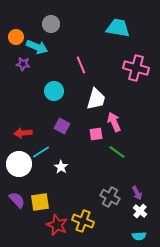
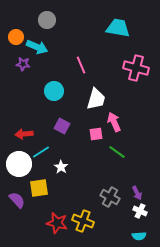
gray circle: moved 4 px left, 4 px up
red arrow: moved 1 px right, 1 px down
yellow square: moved 1 px left, 14 px up
white cross: rotated 16 degrees counterclockwise
red star: moved 2 px up; rotated 10 degrees counterclockwise
